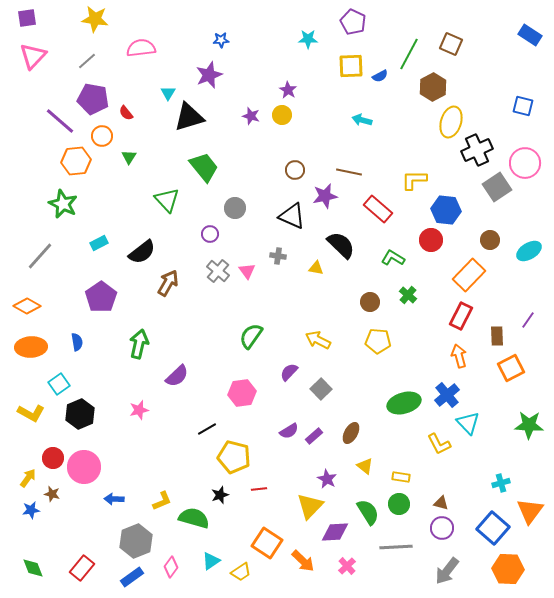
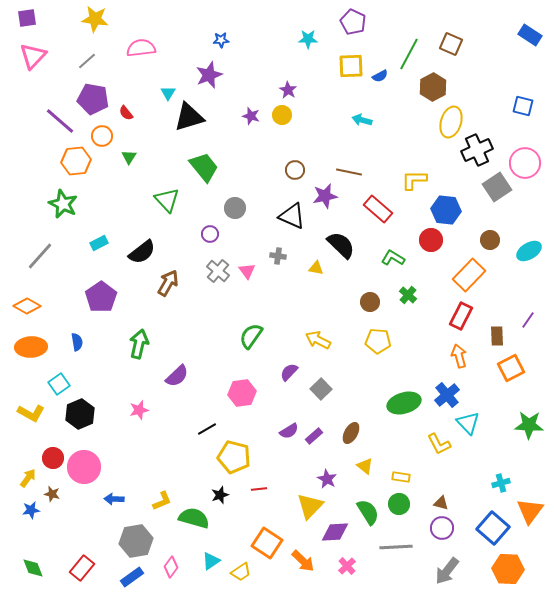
gray hexagon at (136, 541): rotated 12 degrees clockwise
